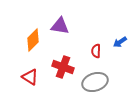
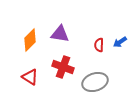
purple triangle: moved 8 px down
orange diamond: moved 3 px left
red semicircle: moved 3 px right, 6 px up
